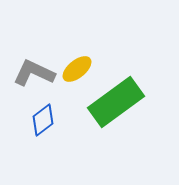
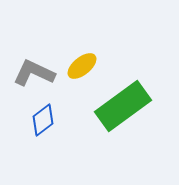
yellow ellipse: moved 5 px right, 3 px up
green rectangle: moved 7 px right, 4 px down
